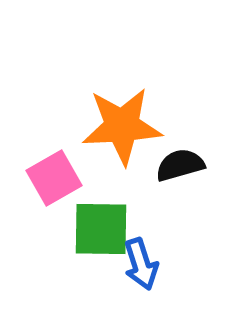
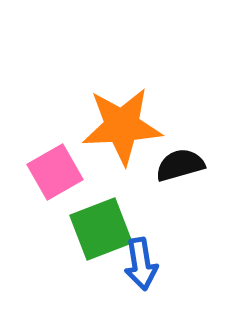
pink square: moved 1 px right, 6 px up
green square: rotated 22 degrees counterclockwise
blue arrow: rotated 9 degrees clockwise
